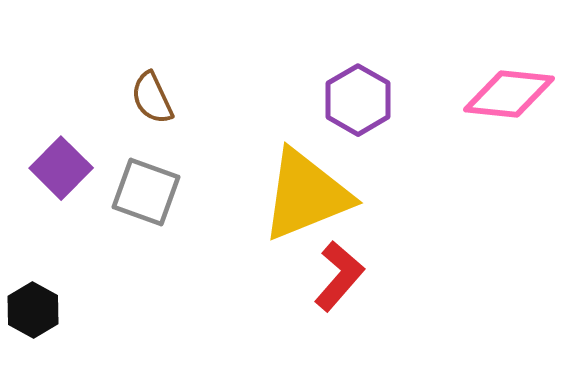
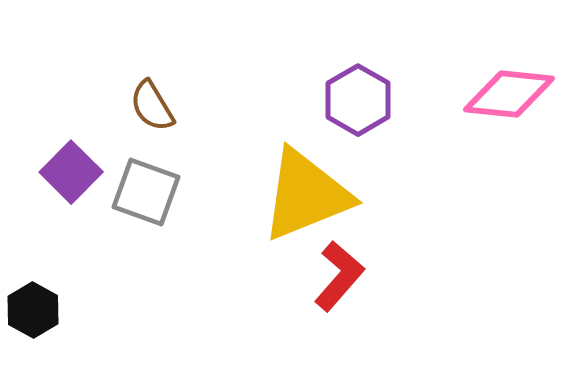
brown semicircle: moved 8 px down; rotated 6 degrees counterclockwise
purple square: moved 10 px right, 4 px down
